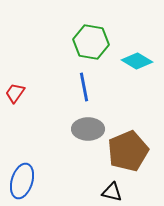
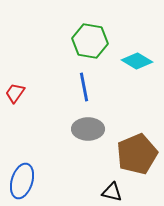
green hexagon: moved 1 px left, 1 px up
brown pentagon: moved 9 px right, 3 px down
